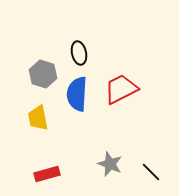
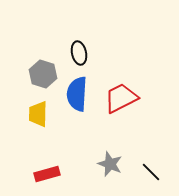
red trapezoid: moved 9 px down
yellow trapezoid: moved 4 px up; rotated 12 degrees clockwise
